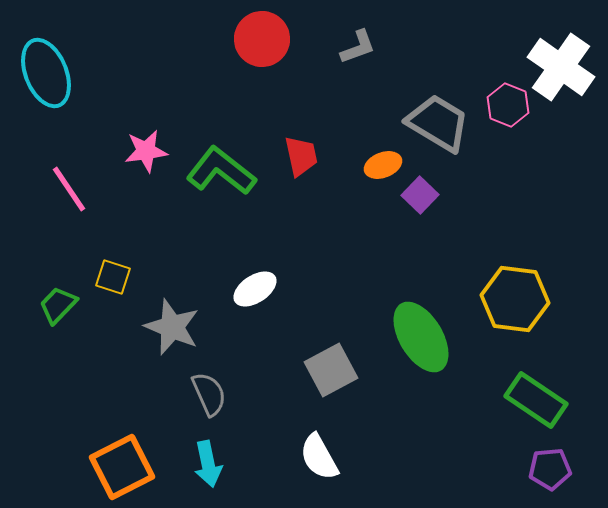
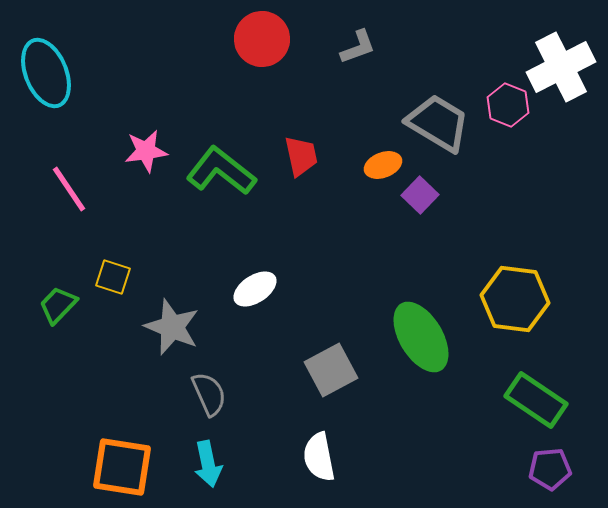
white cross: rotated 28 degrees clockwise
white semicircle: rotated 18 degrees clockwise
orange square: rotated 36 degrees clockwise
